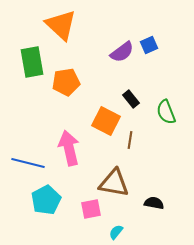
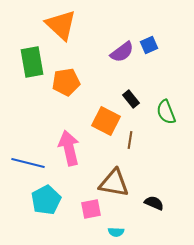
black semicircle: rotated 12 degrees clockwise
cyan semicircle: rotated 126 degrees counterclockwise
